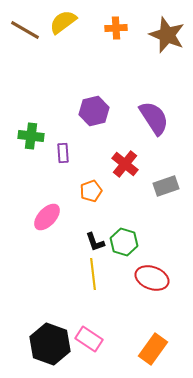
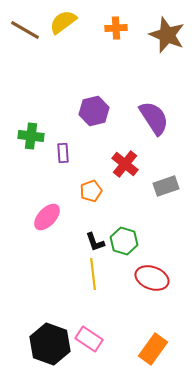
green hexagon: moved 1 px up
